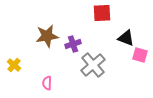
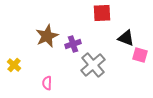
brown star: rotated 15 degrees counterclockwise
